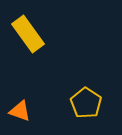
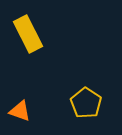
yellow rectangle: rotated 9 degrees clockwise
